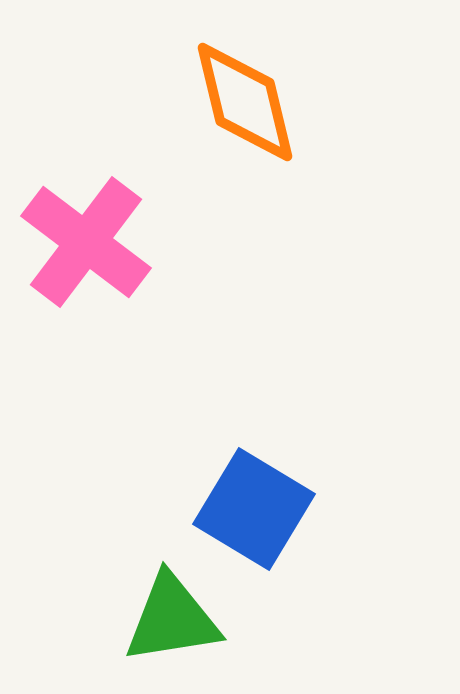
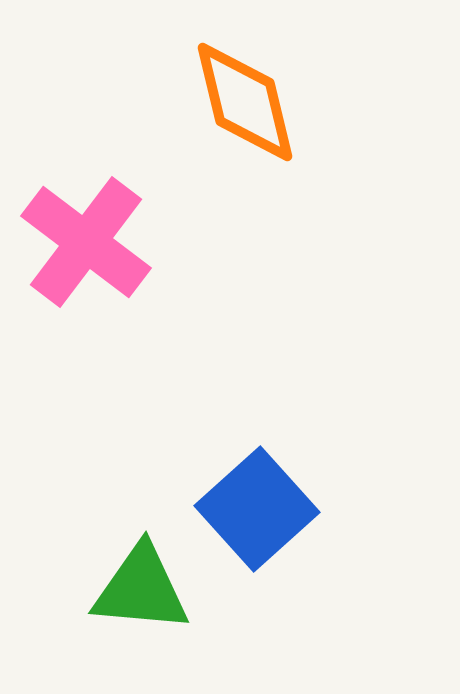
blue square: moved 3 px right; rotated 17 degrees clockwise
green triangle: moved 31 px left, 30 px up; rotated 14 degrees clockwise
